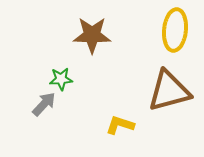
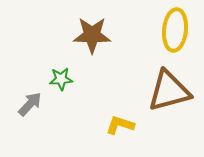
gray arrow: moved 14 px left
